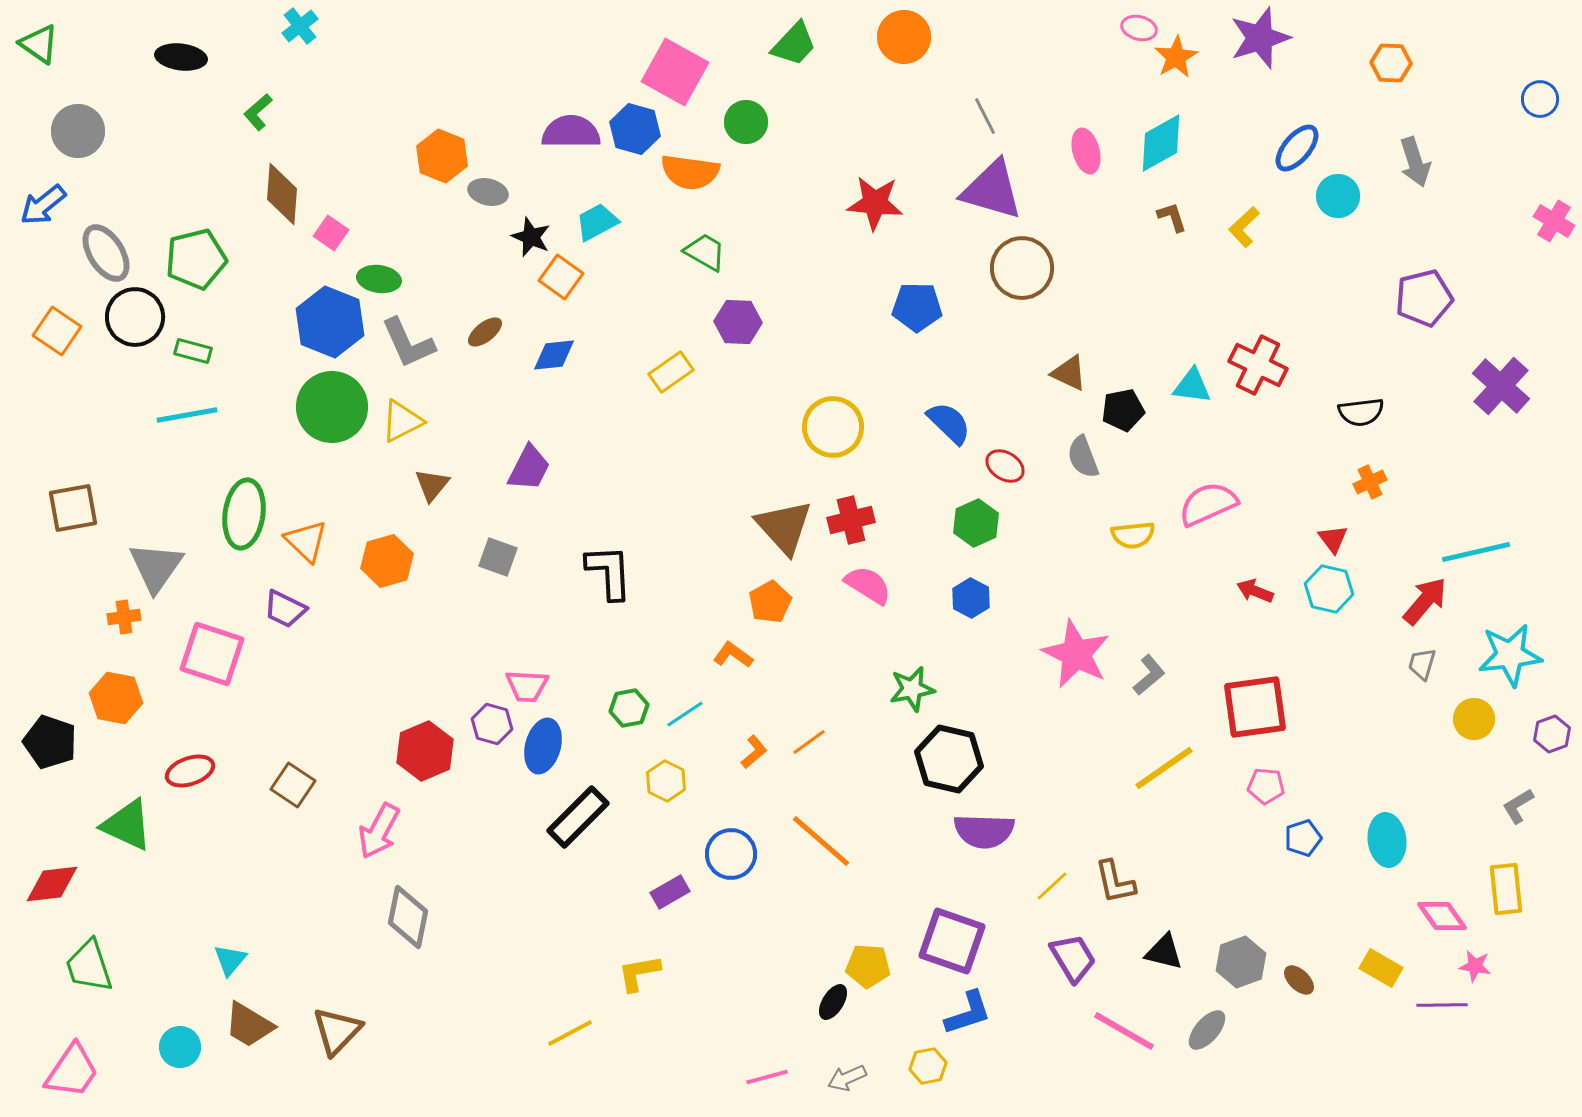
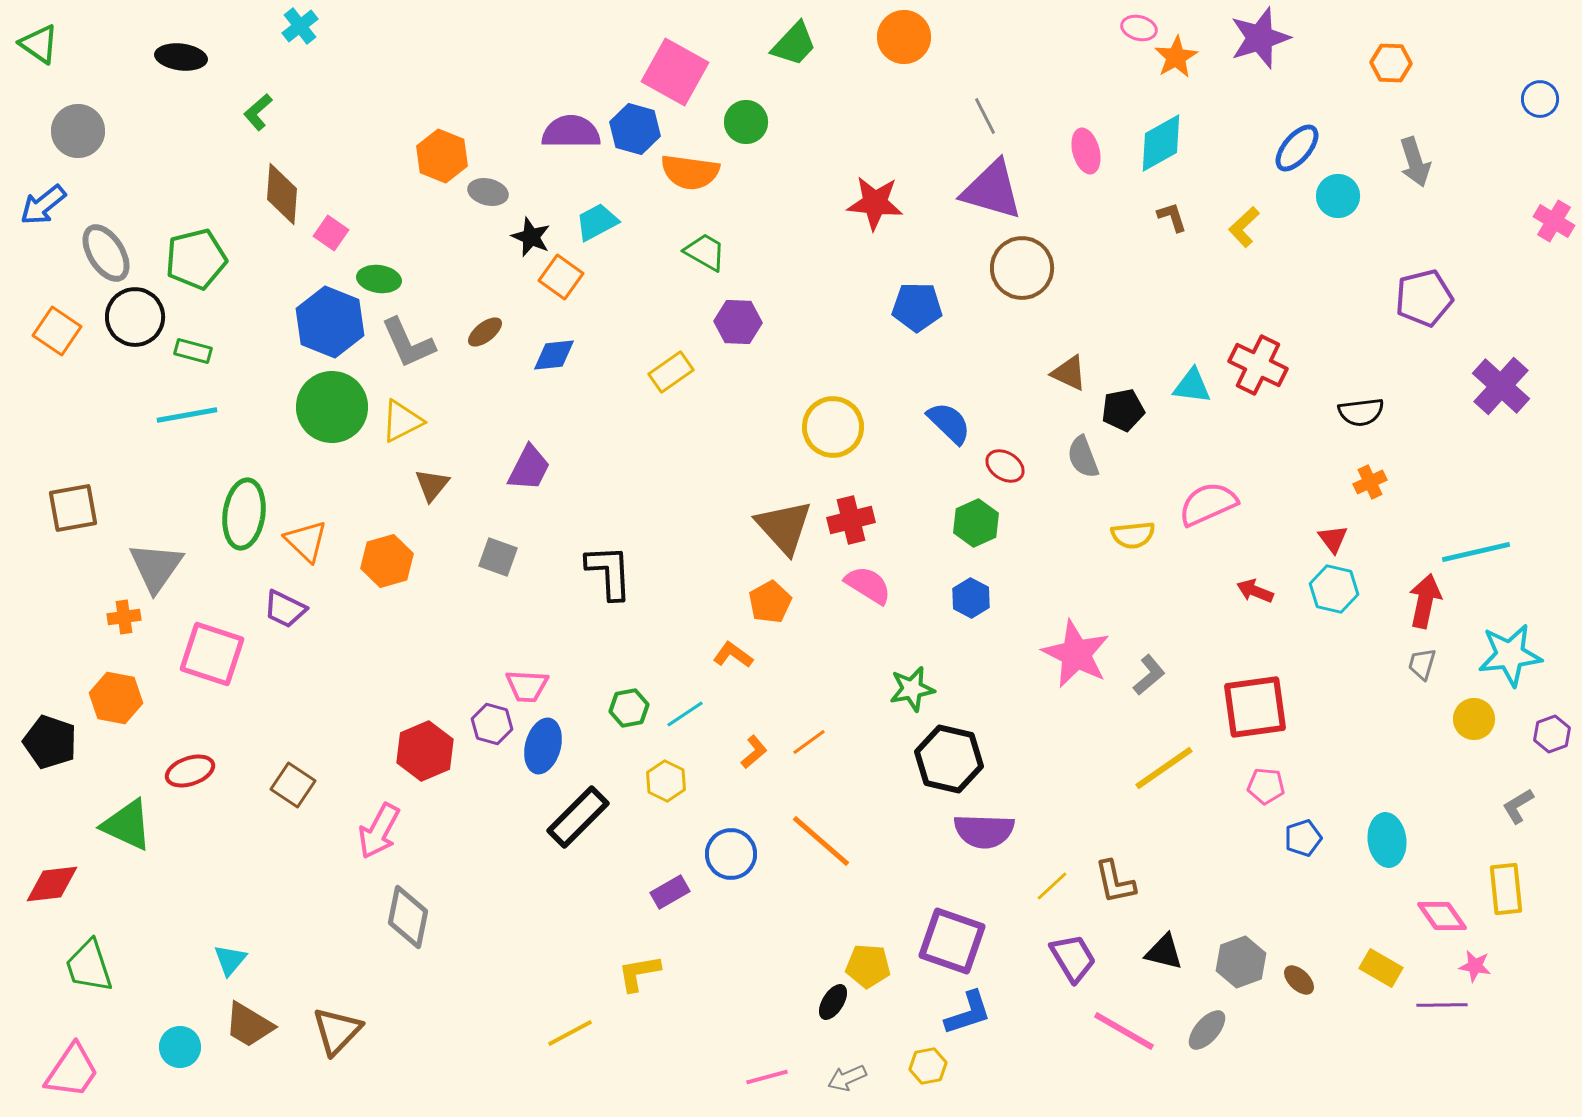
cyan hexagon at (1329, 589): moved 5 px right
red arrow at (1425, 601): rotated 28 degrees counterclockwise
